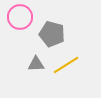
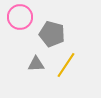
yellow line: rotated 24 degrees counterclockwise
